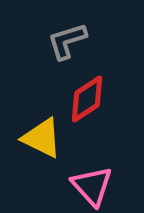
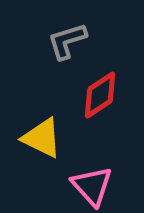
red diamond: moved 13 px right, 4 px up
